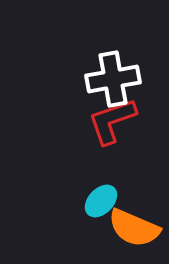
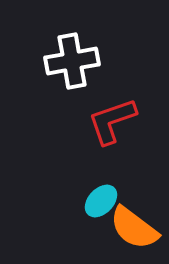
white cross: moved 41 px left, 18 px up
orange semicircle: rotated 14 degrees clockwise
